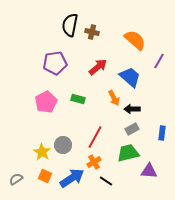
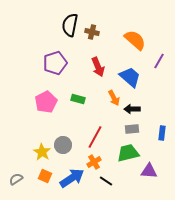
purple pentagon: rotated 10 degrees counterclockwise
red arrow: rotated 108 degrees clockwise
gray rectangle: rotated 24 degrees clockwise
